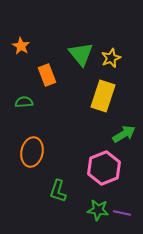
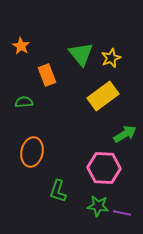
yellow rectangle: rotated 36 degrees clockwise
green arrow: moved 1 px right
pink hexagon: rotated 24 degrees clockwise
green star: moved 4 px up
